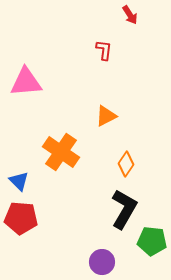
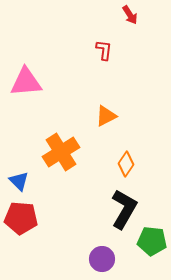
orange cross: rotated 24 degrees clockwise
purple circle: moved 3 px up
